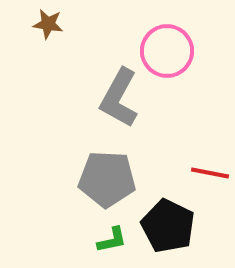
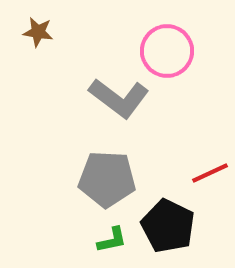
brown star: moved 10 px left, 8 px down
gray L-shape: rotated 82 degrees counterclockwise
red line: rotated 36 degrees counterclockwise
